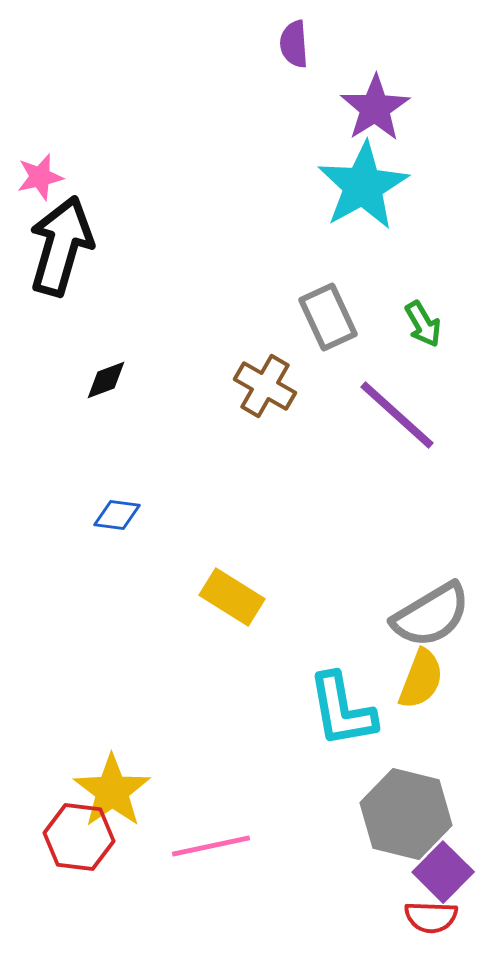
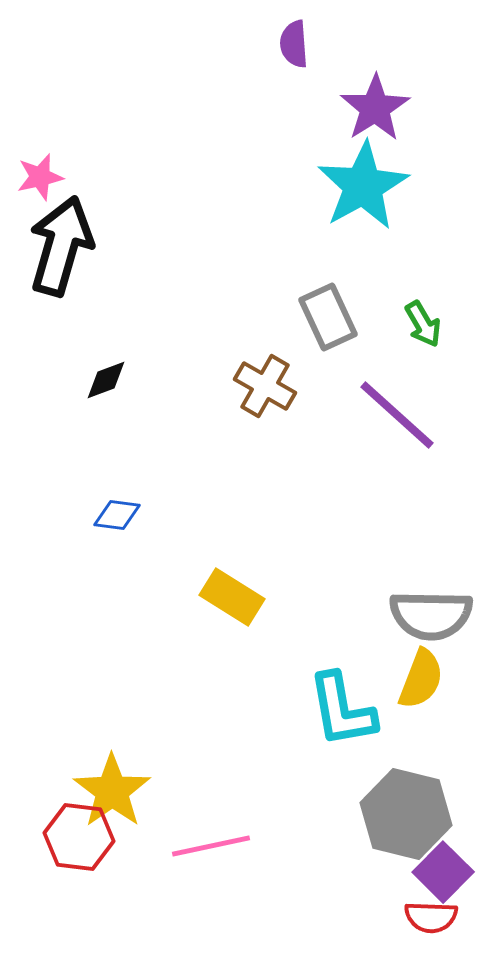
gray semicircle: rotated 32 degrees clockwise
